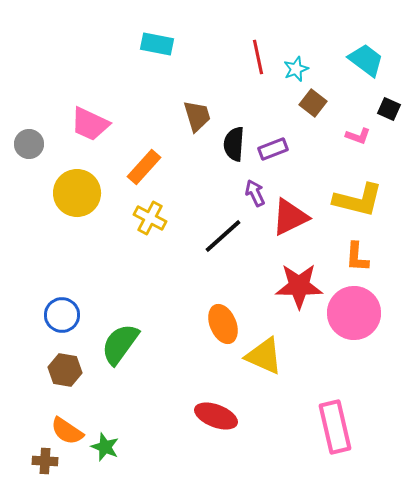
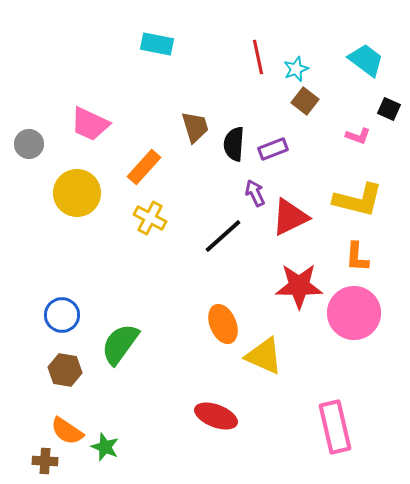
brown square: moved 8 px left, 2 px up
brown trapezoid: moved 2 px left, 11 px down
